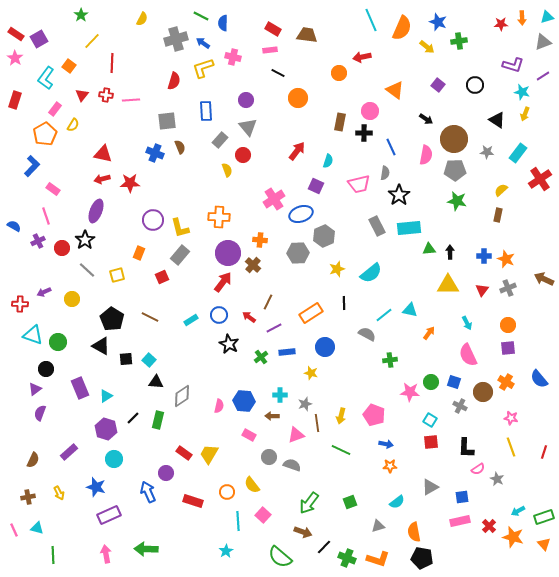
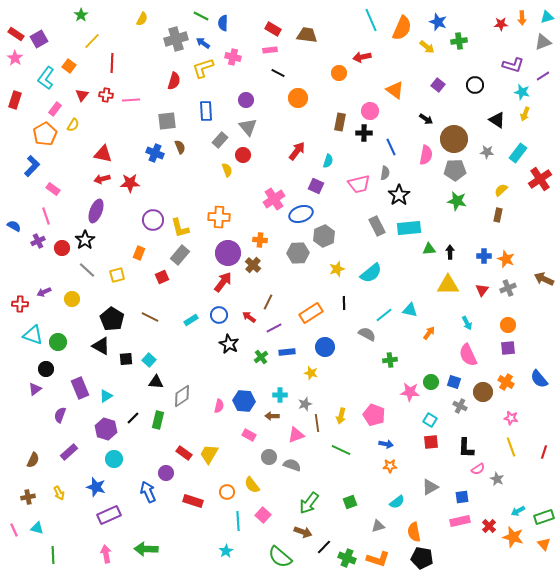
purple semicircle at (40, 413): moved 20 px right, 2 px down
